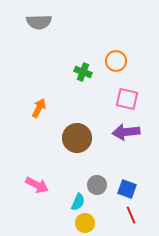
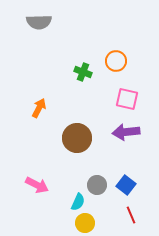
blue square: moved 1 px left, 4 px up; rotated 18 degrees clockwise
